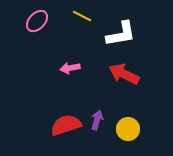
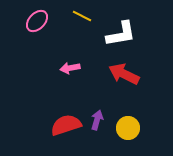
yellow circle: moved 1 px up
